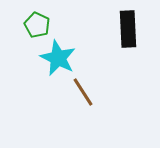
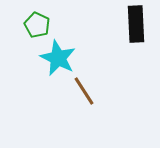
black rectangle: moved 8 px right, 5 px up
brown line: moved 1 px right, 1 px up
